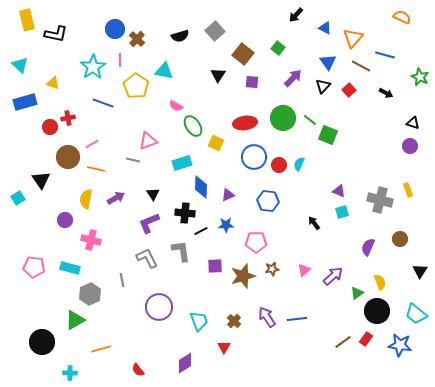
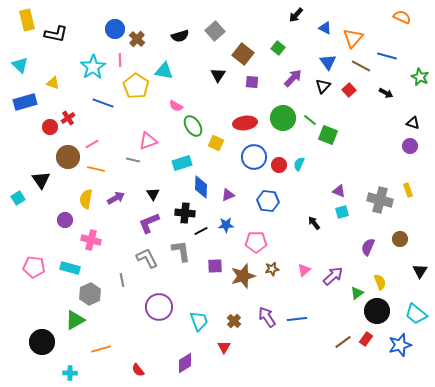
blue line at (385, 55): moved 2 px right, 1 px down
red cross at (68, 118): rotated 24 degrees counterclockwise
blue star at (400, 345): rotated 25 degrees counterclockwise
